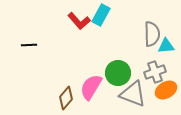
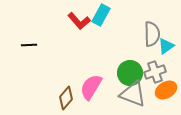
cyan triangle: rotated 30 degrees counterclockwise
green circle: moved 12 px right
